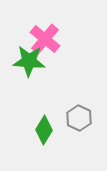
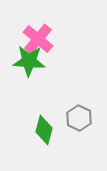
pink cross: moved 7 px left
green diamond: rotated 16 degrees counterclockwise
